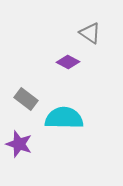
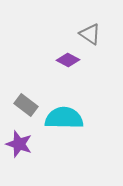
gray triangle: moved 1 px down
purple diamond: moved 2 px up
gray rectangle: moved 6 px down
